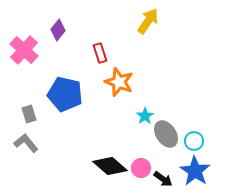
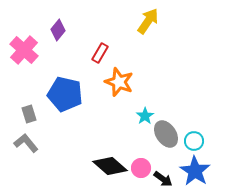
red rectangle: rotated 48 degrees clockwise
